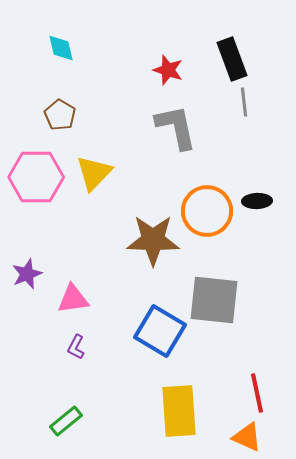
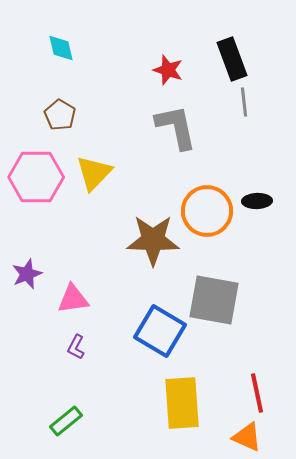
gray square: rotated 4 degrees clockwise
yellow rectangle: moved 3 px right, 8 px up
